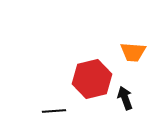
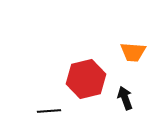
red hexagon: moved 6 px left
black line: moved 5 px left
